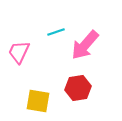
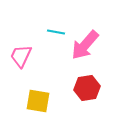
cyan line: rotated 30 degrees clockwise
pink trapezoid: moved 2 px right, 4 px down
red hexagon: moved 9 px right
